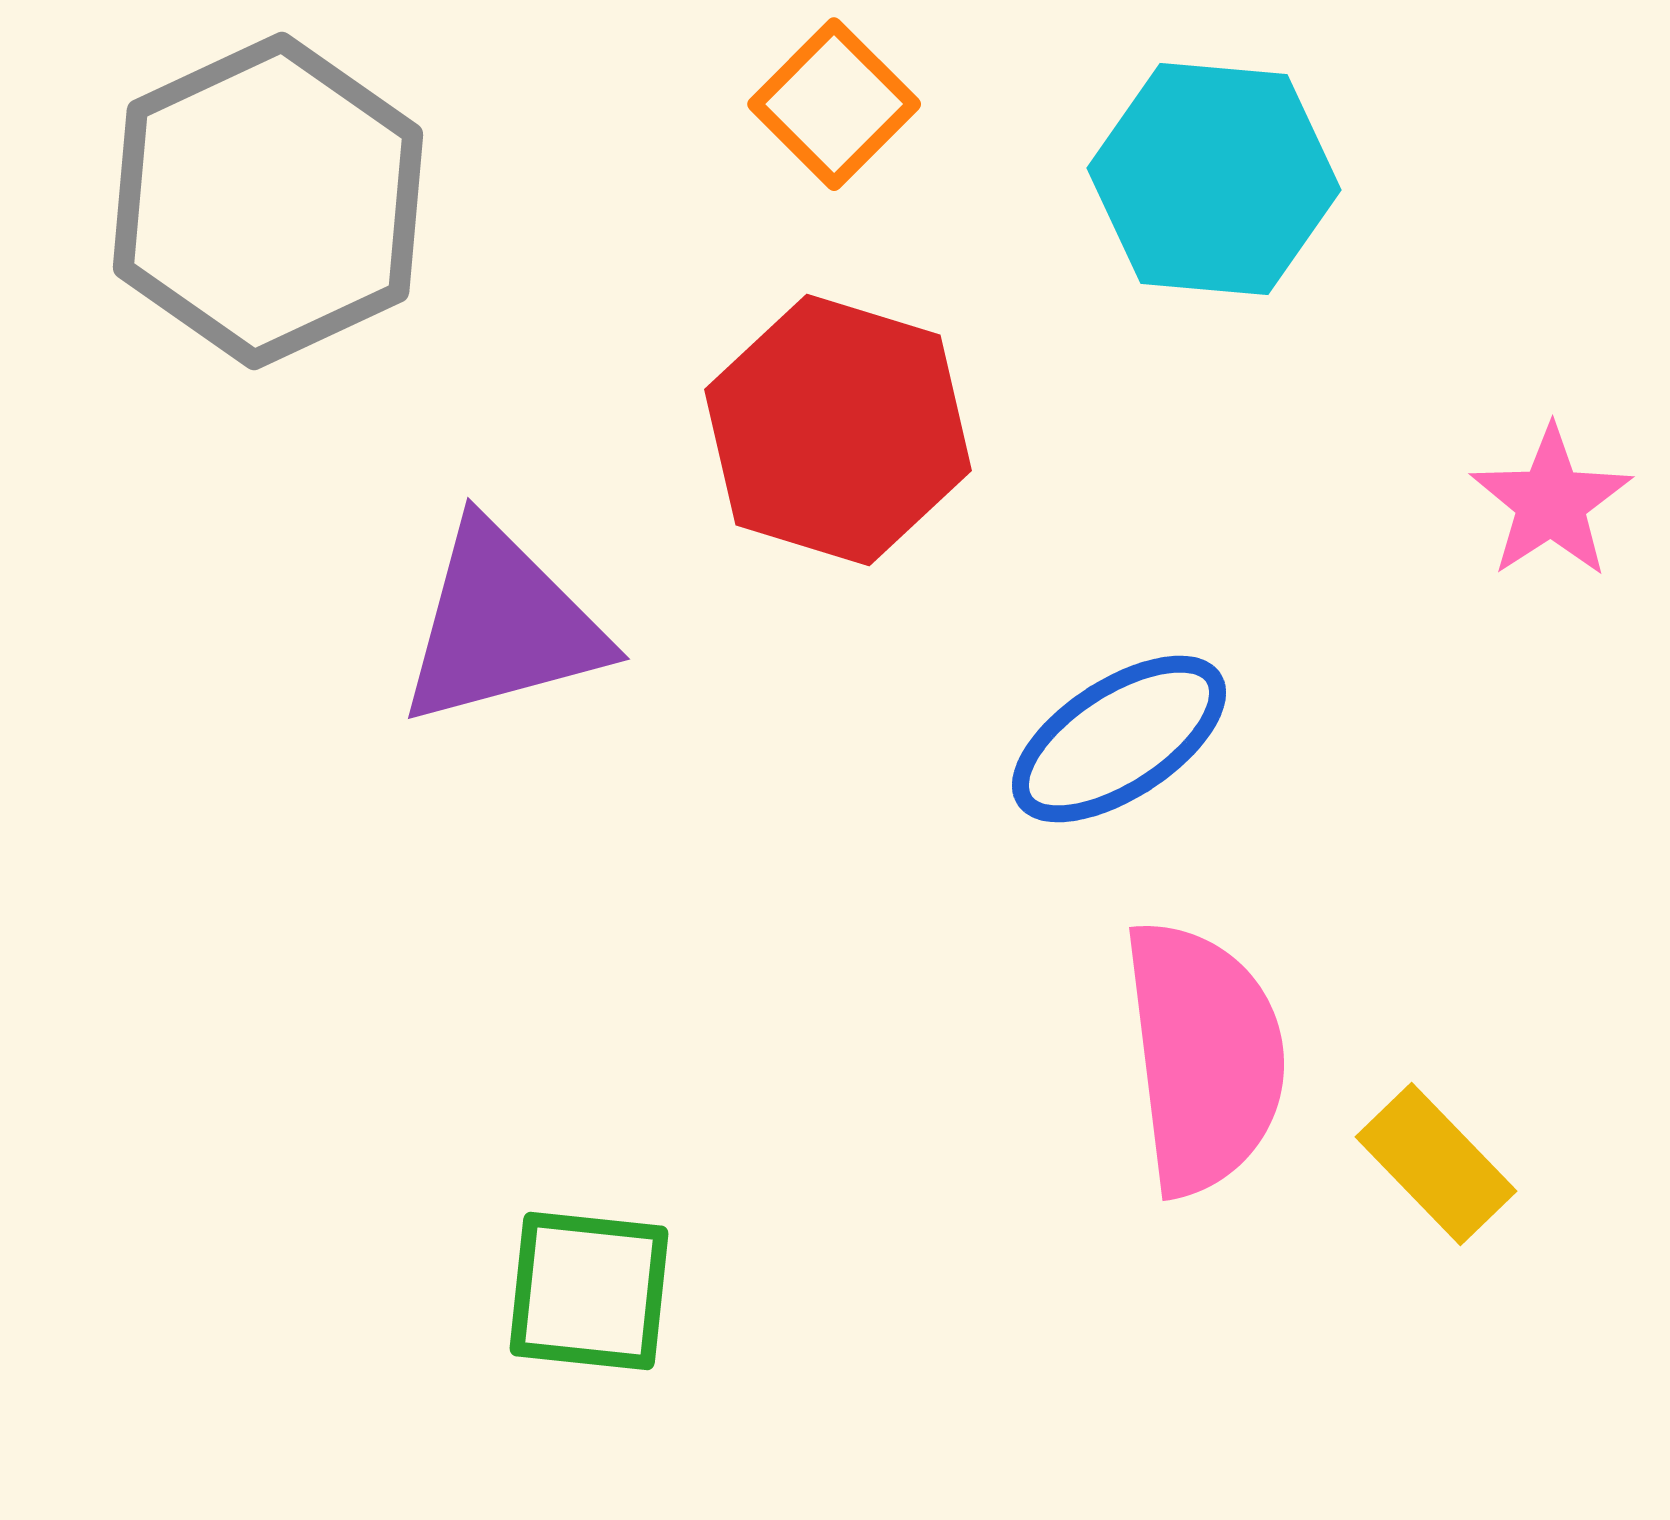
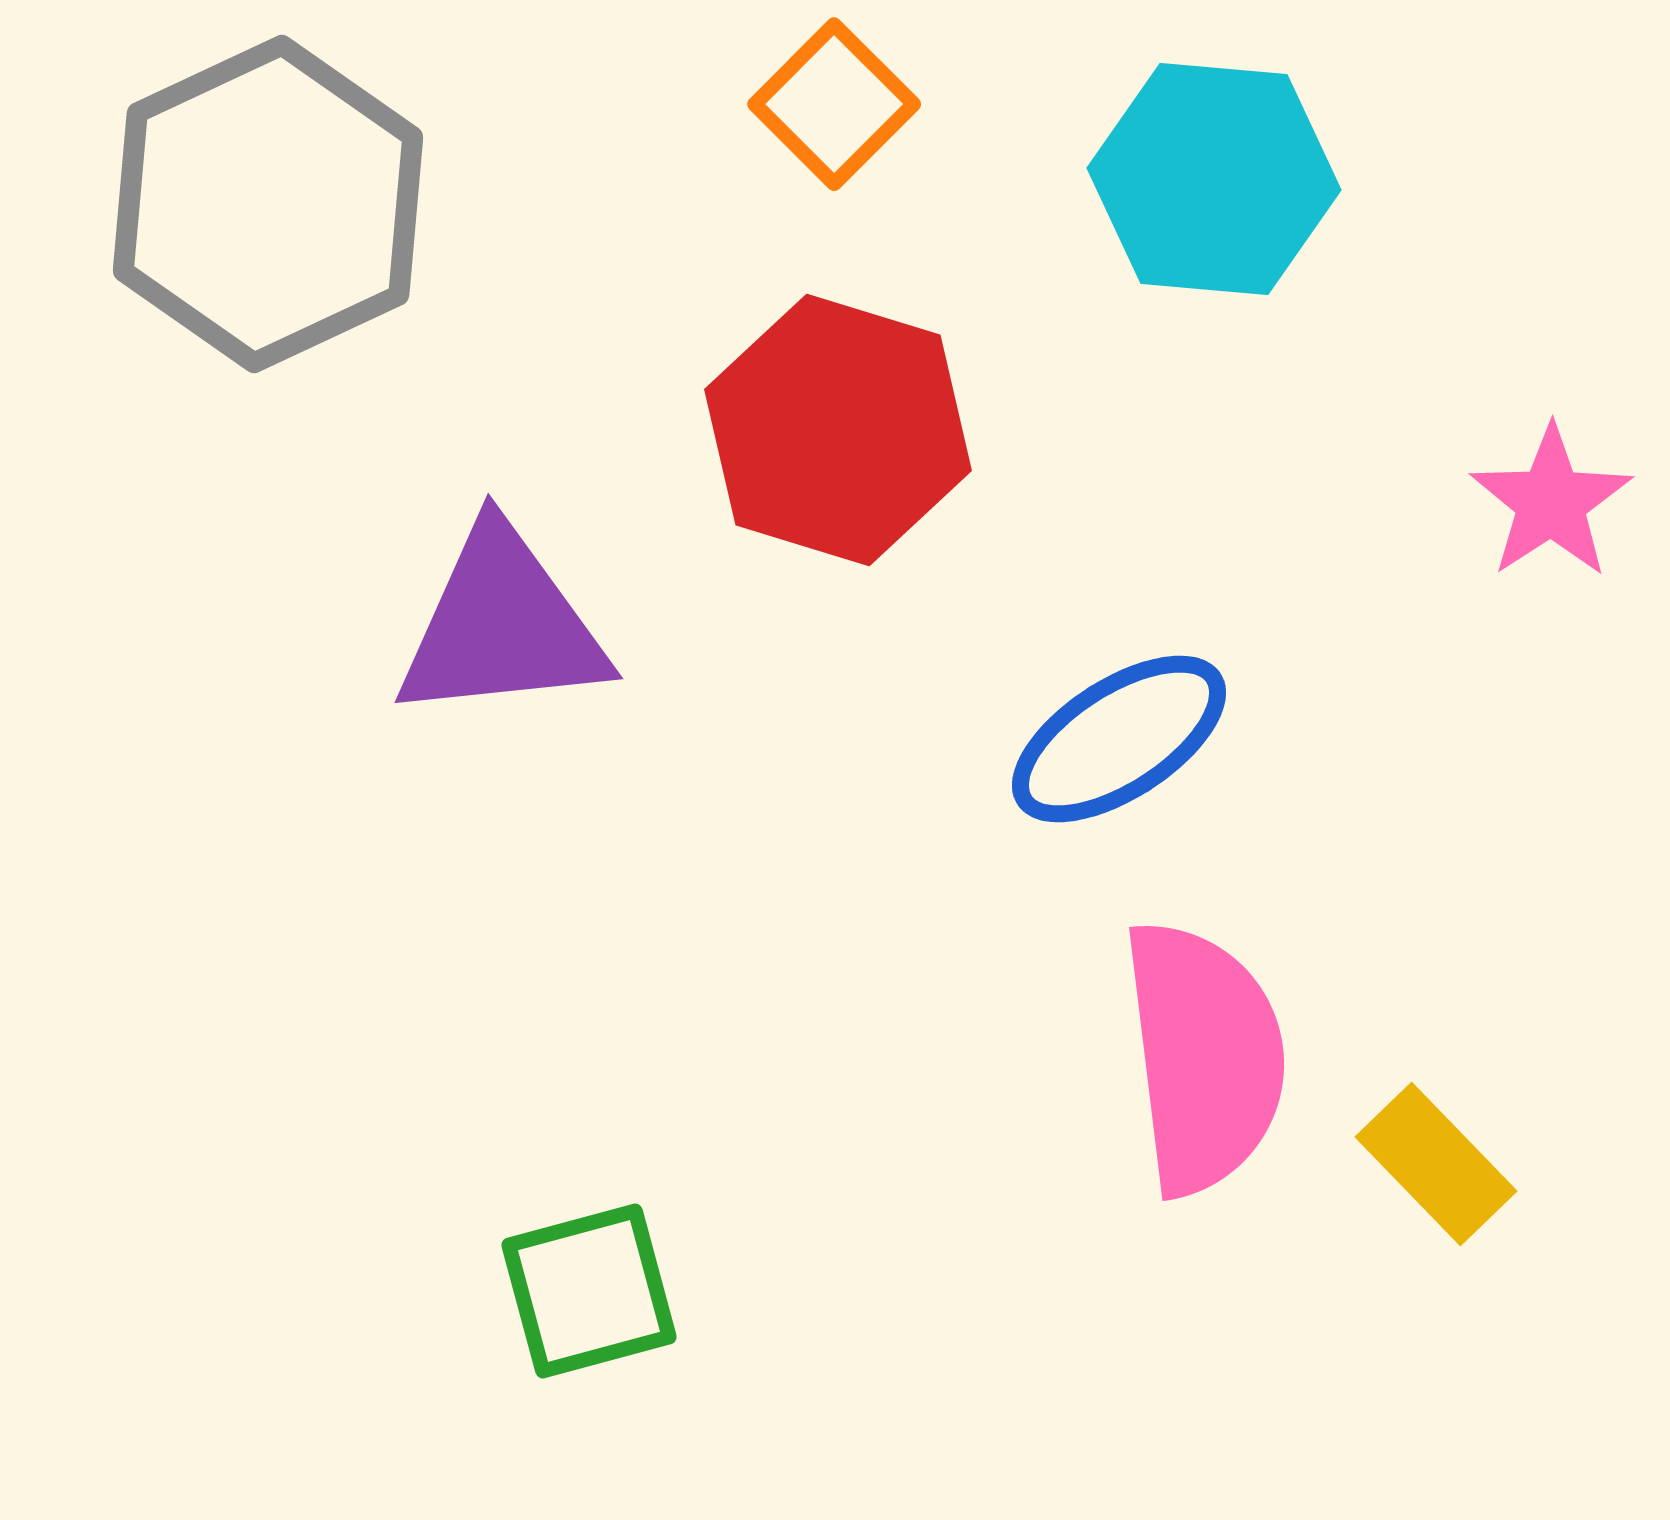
gray hexagon: moved 3 px down
purple triangle: rotated 9 degrees clockwise
green square: rotated 21 degrees counterclockwise
